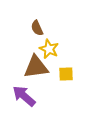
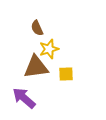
yellow star: rotated 30 degrees clockwise
purple arrow: moved 2 px down
